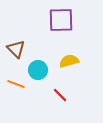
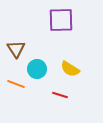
brown triangle: rotated 12 degrees clockwise
yellow semicircle: moved 1 px right, 8 px down; rotated 132 degrees counterclockwise
cyan circle: moved 1 px left, 1 px up
red line: rotated 28 degrees counterclockwise
